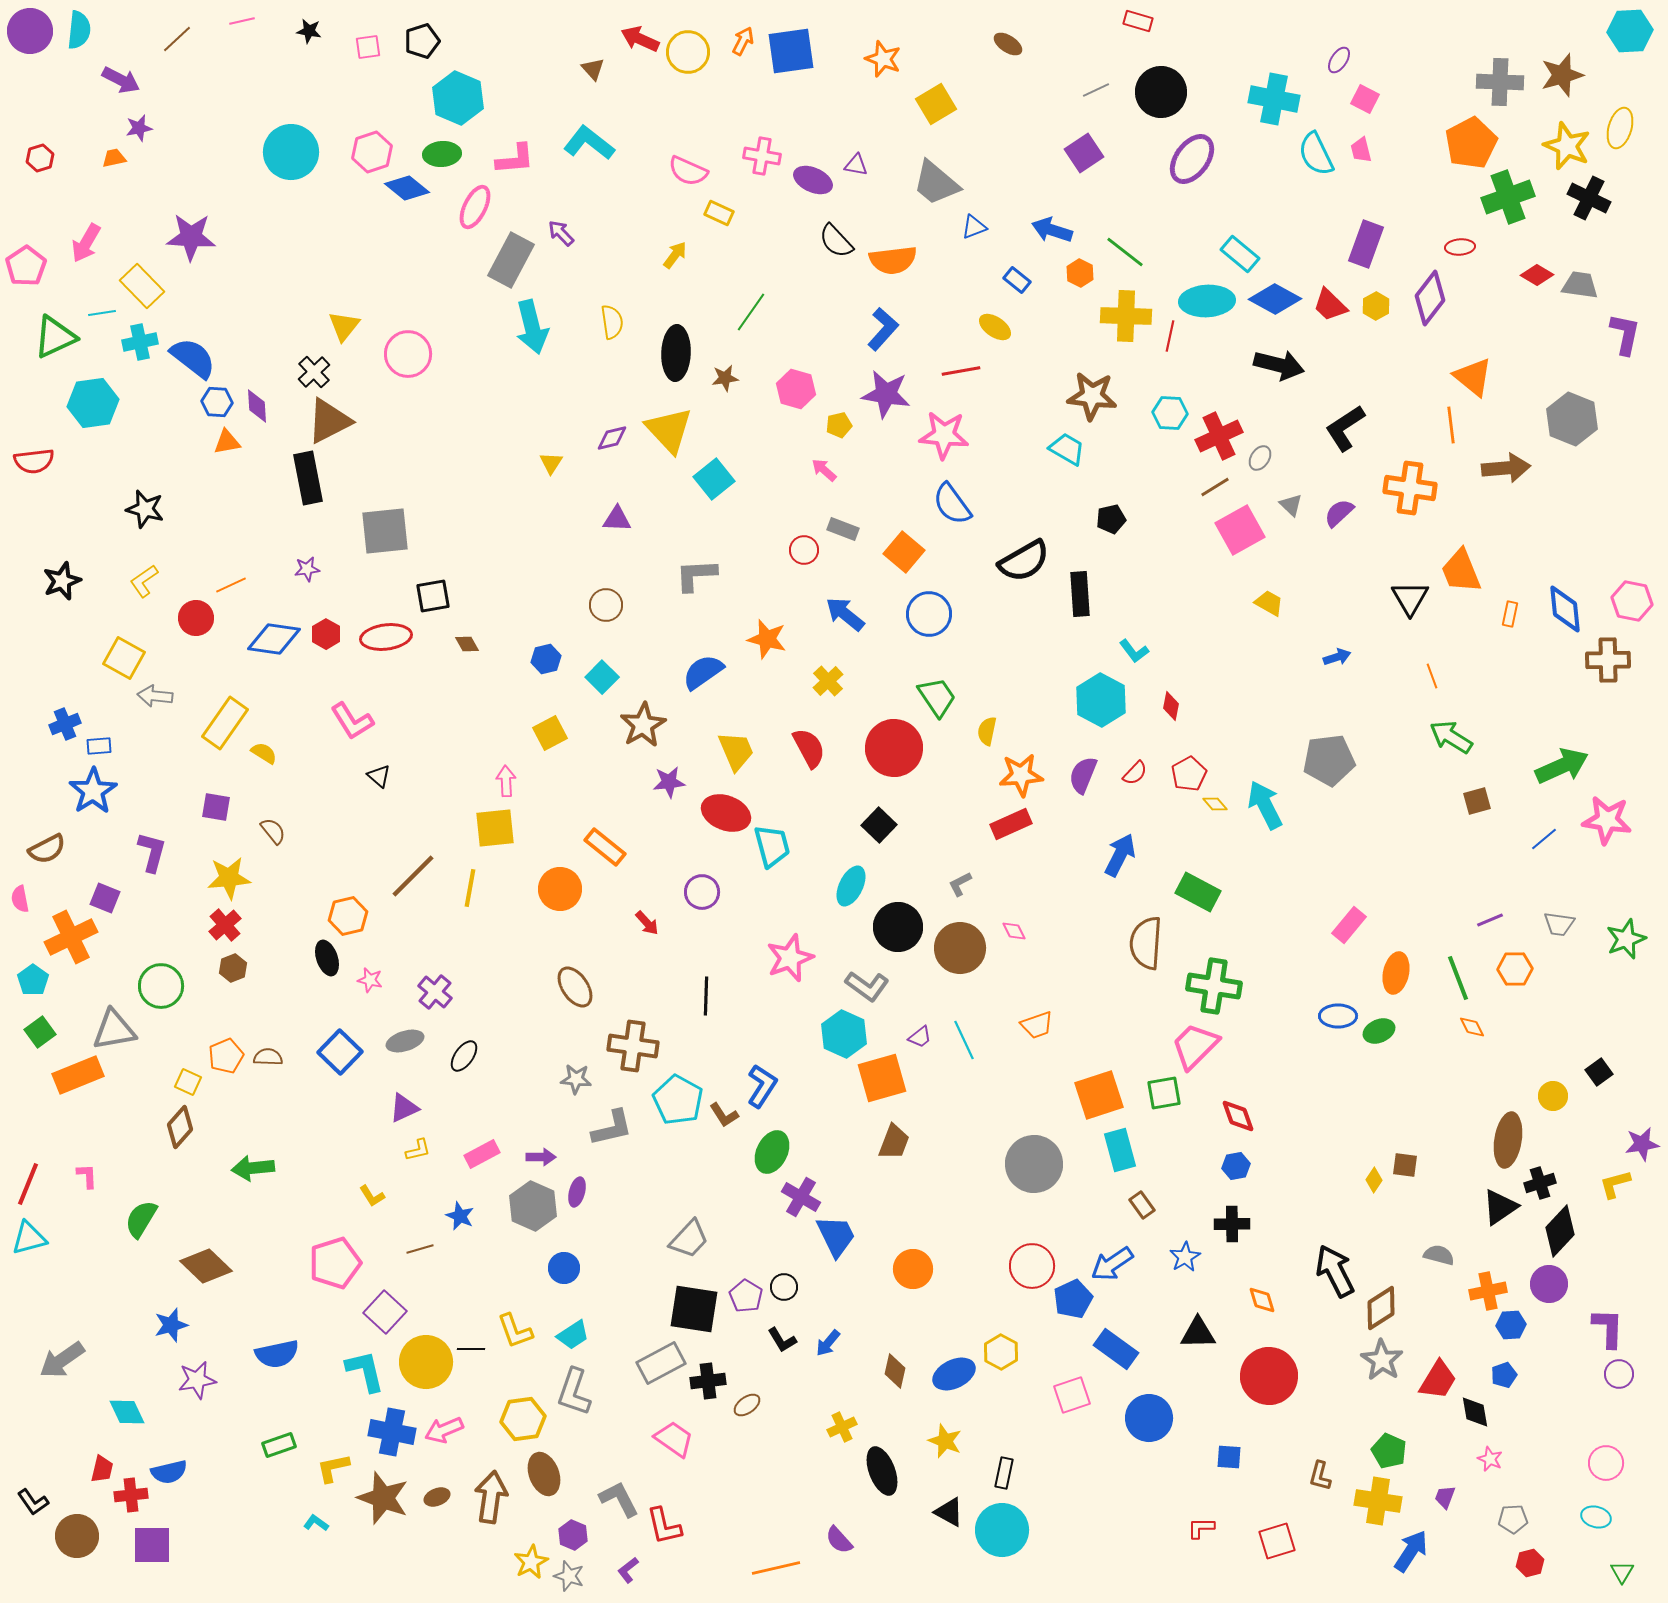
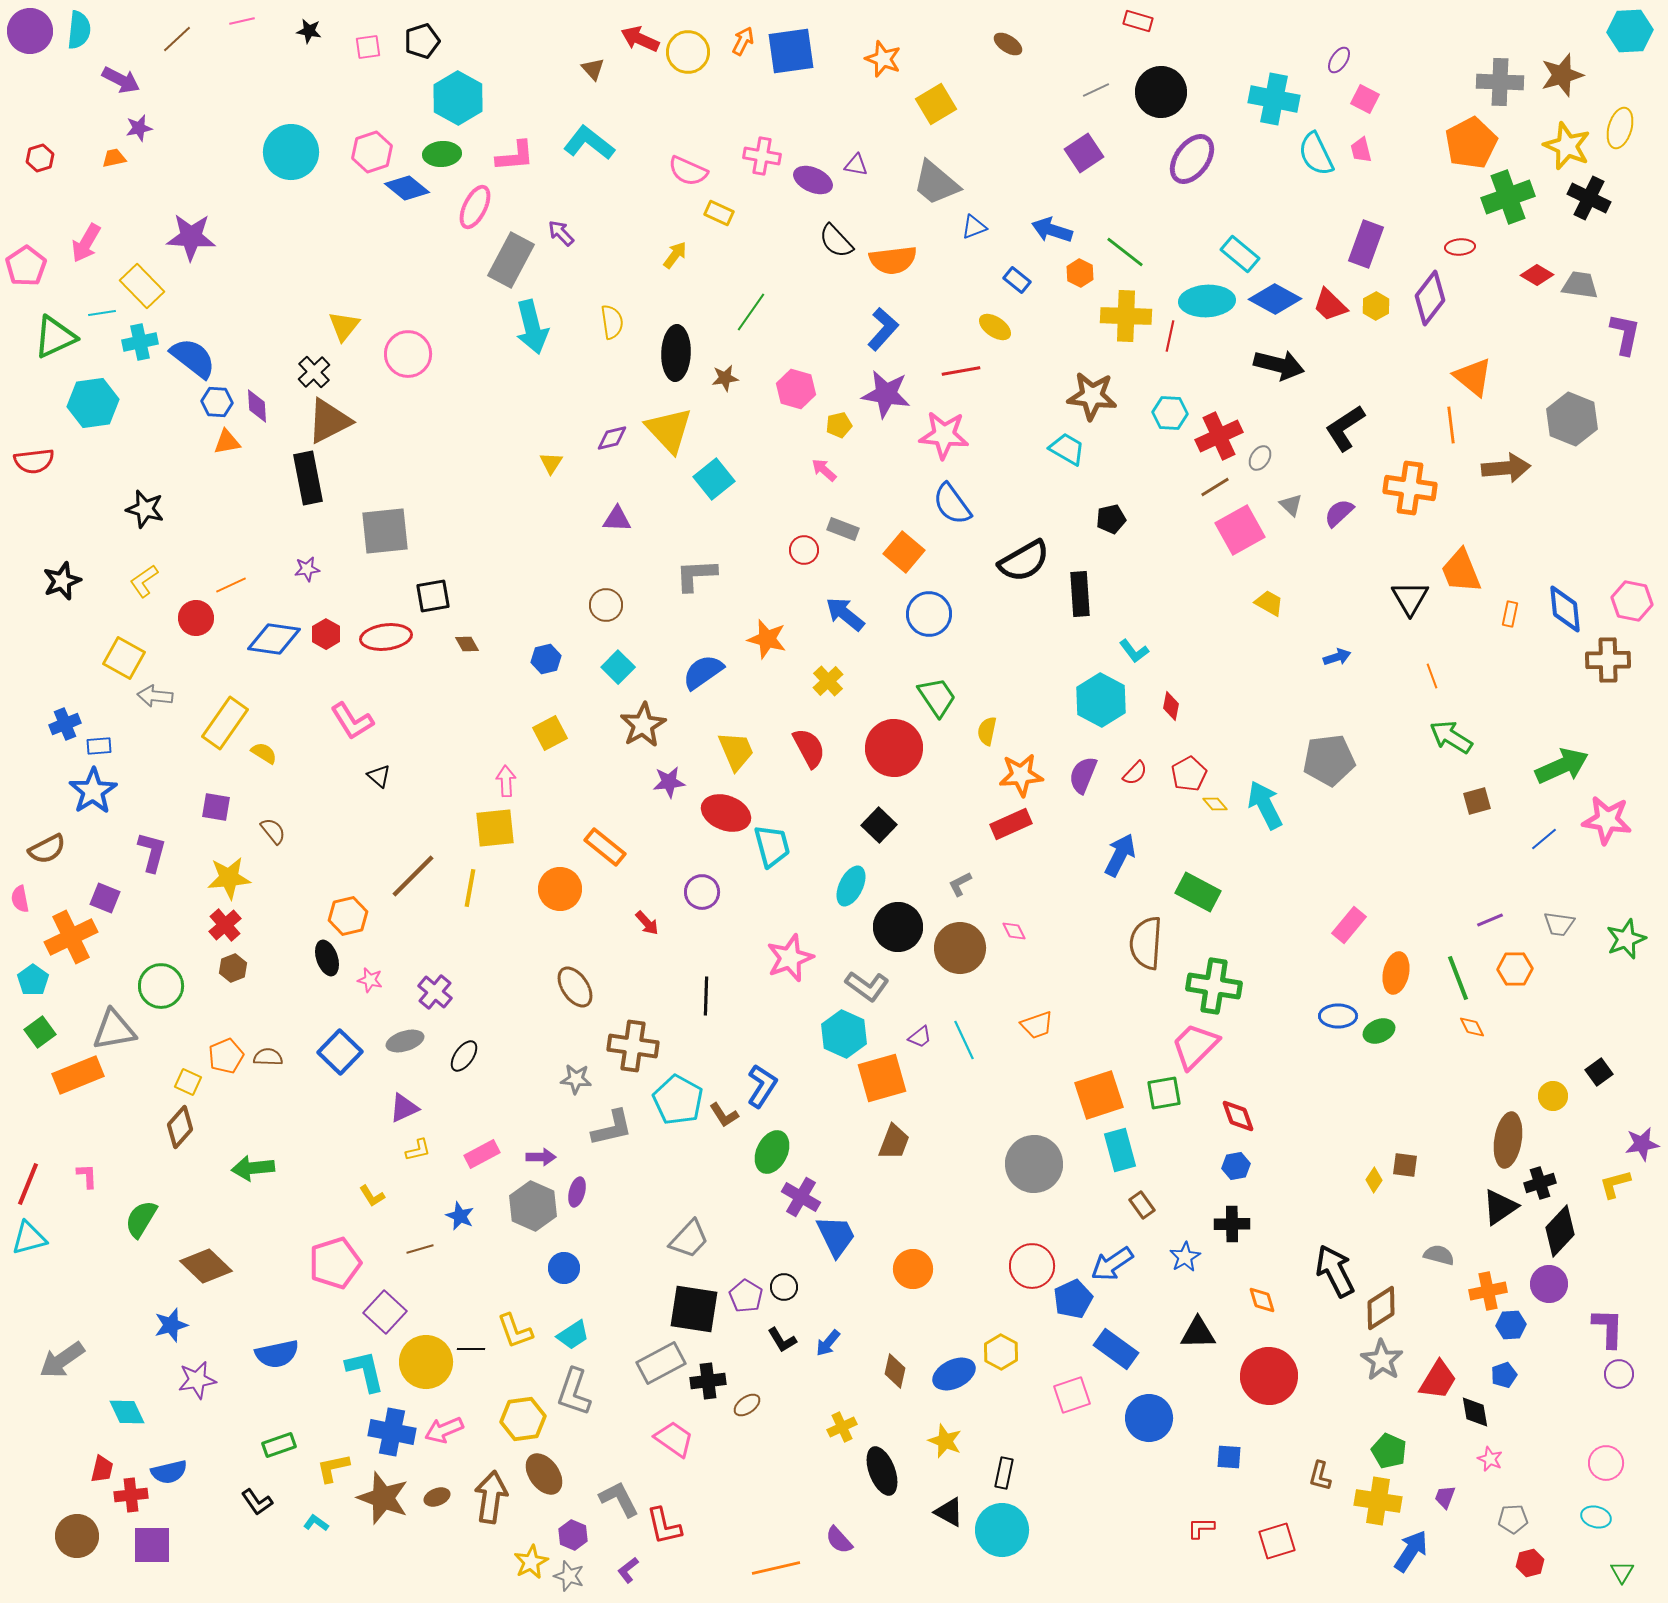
cyan hexagon at (458, 98): rotated 6 degrees clockwise
pink L-shape at (515, 159): moved 3 px up
cyan square at (602, 677): moved 16 px right, 10 px up
brown ellipse at (544, 1474): rotated 15 degrees counterclockwise
black L-shape at (33, 1502): moved 224 px right
